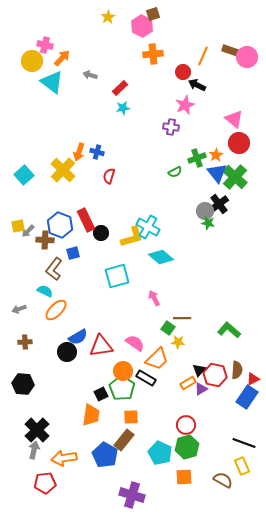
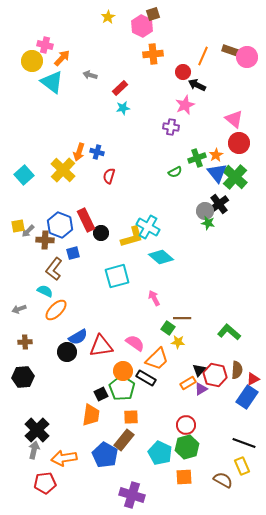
green L-shape at (229, 330): moved 2 px down
black hexagon at (23, 384): moved 7 px up; rotated 10 degrees counterclockwise
